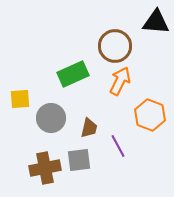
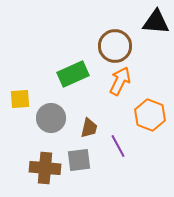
brown cross: rotated 16 degrees clockwise
